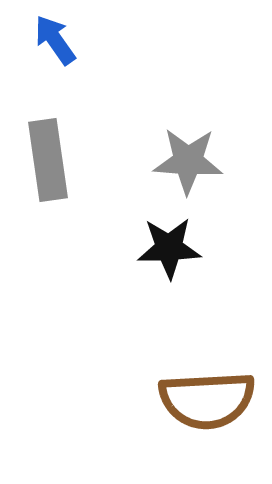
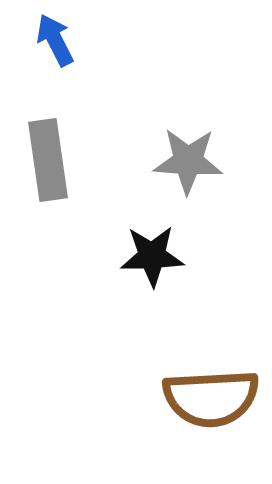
blue arrow: rotated 8 degrees clockwise
black star: moved 17 px left, 8 px down
brown semicircle: moved 4 px right, 2 px up
